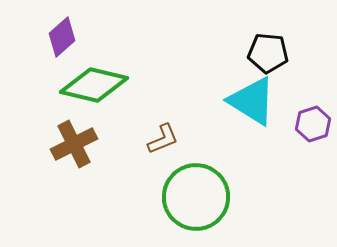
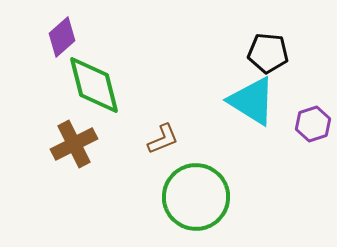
green diamond: rotated 62 degrees clockwise
